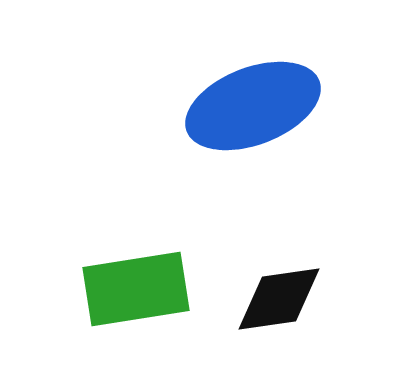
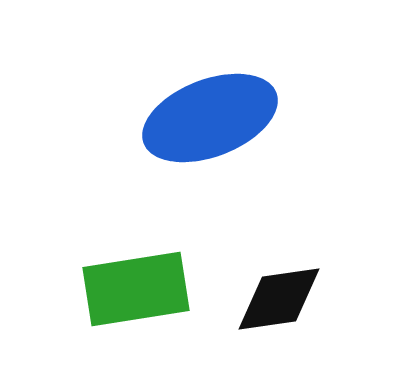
blue ellipse: moved 43 px left, 12 px down
